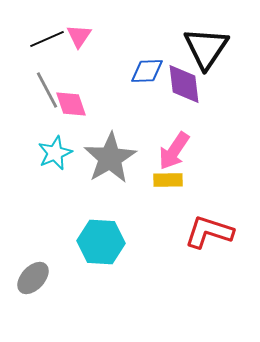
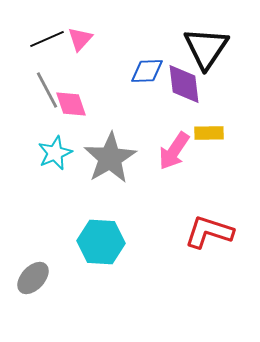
pink triangle: moved 1 px right, 3 px down; rotated 8 degrees clockwise
yellow rectangle: moved 41 px right, 47 px up
